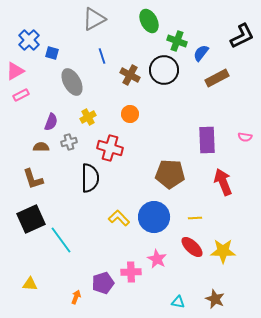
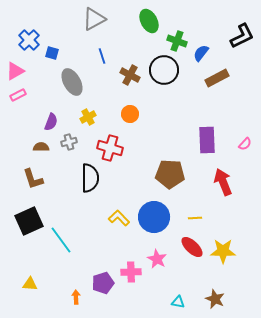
pink rectangle: moved 3 px left
pink semicircle: moved 7 px down; rotated 56 degrees counterclockwise
black square: moved 2 px left, 2 px down
orange arrow: rotated 24 degrees counterclockwise
